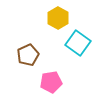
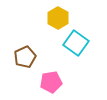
cyan square: moved 2 px left
brown pentagon: moved 3 px left, 2 px down
